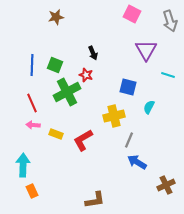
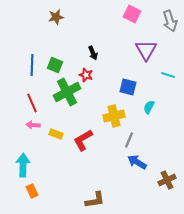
brown cross: moved 1 px right, 5 px up
